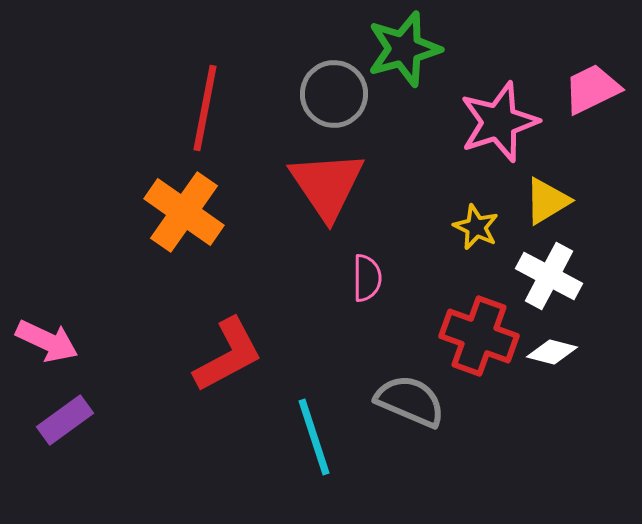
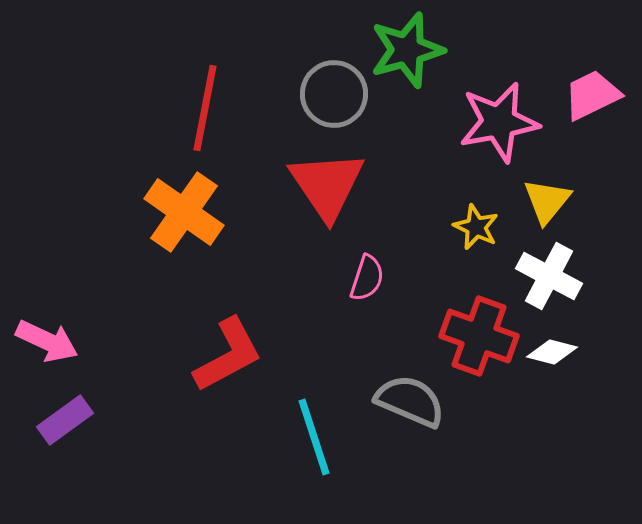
green star: moved 3 px right, 1 px down
pink trapezoid: moved 6 px down
pink star: rotated 8 degrees clockwise
yellow triangle: rotated 20 degrees counterclockwise
pink semicircle: rotated 18 degrees clockwise
